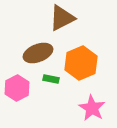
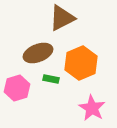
pink hexagon: rotated 10 degrees clockwise
